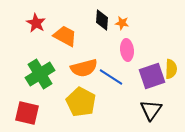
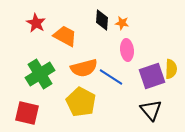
black triangle: rotated 15 degrees counterclockwise
